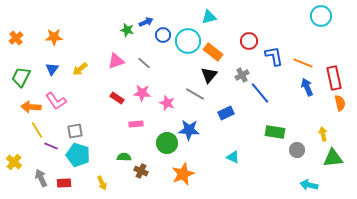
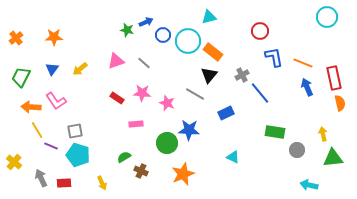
cyan circle at (321, 16): moved 6 px right, 1 px down
red circle at (249, 41): moved 11 px right, 10 px up
blue L-shape at (274, 56): moved 1 px down
green semicircle at (124, 157): rotated 32 degrees counterclockwise
